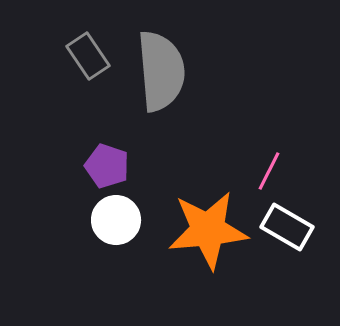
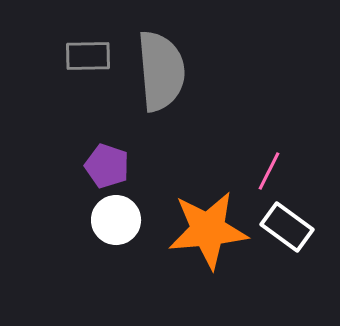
gray rectangle: rotated 57 degrees counterclockwise
white rectangle: rotated 6 degrees clockwise
